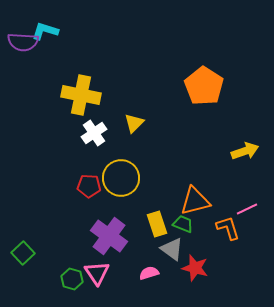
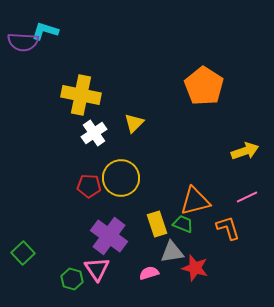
pink line: moved 12 px up
gray triangle: moved 3 px down; rotated 45 degrees counterclockwise
pink triangle: moved 4 px up
